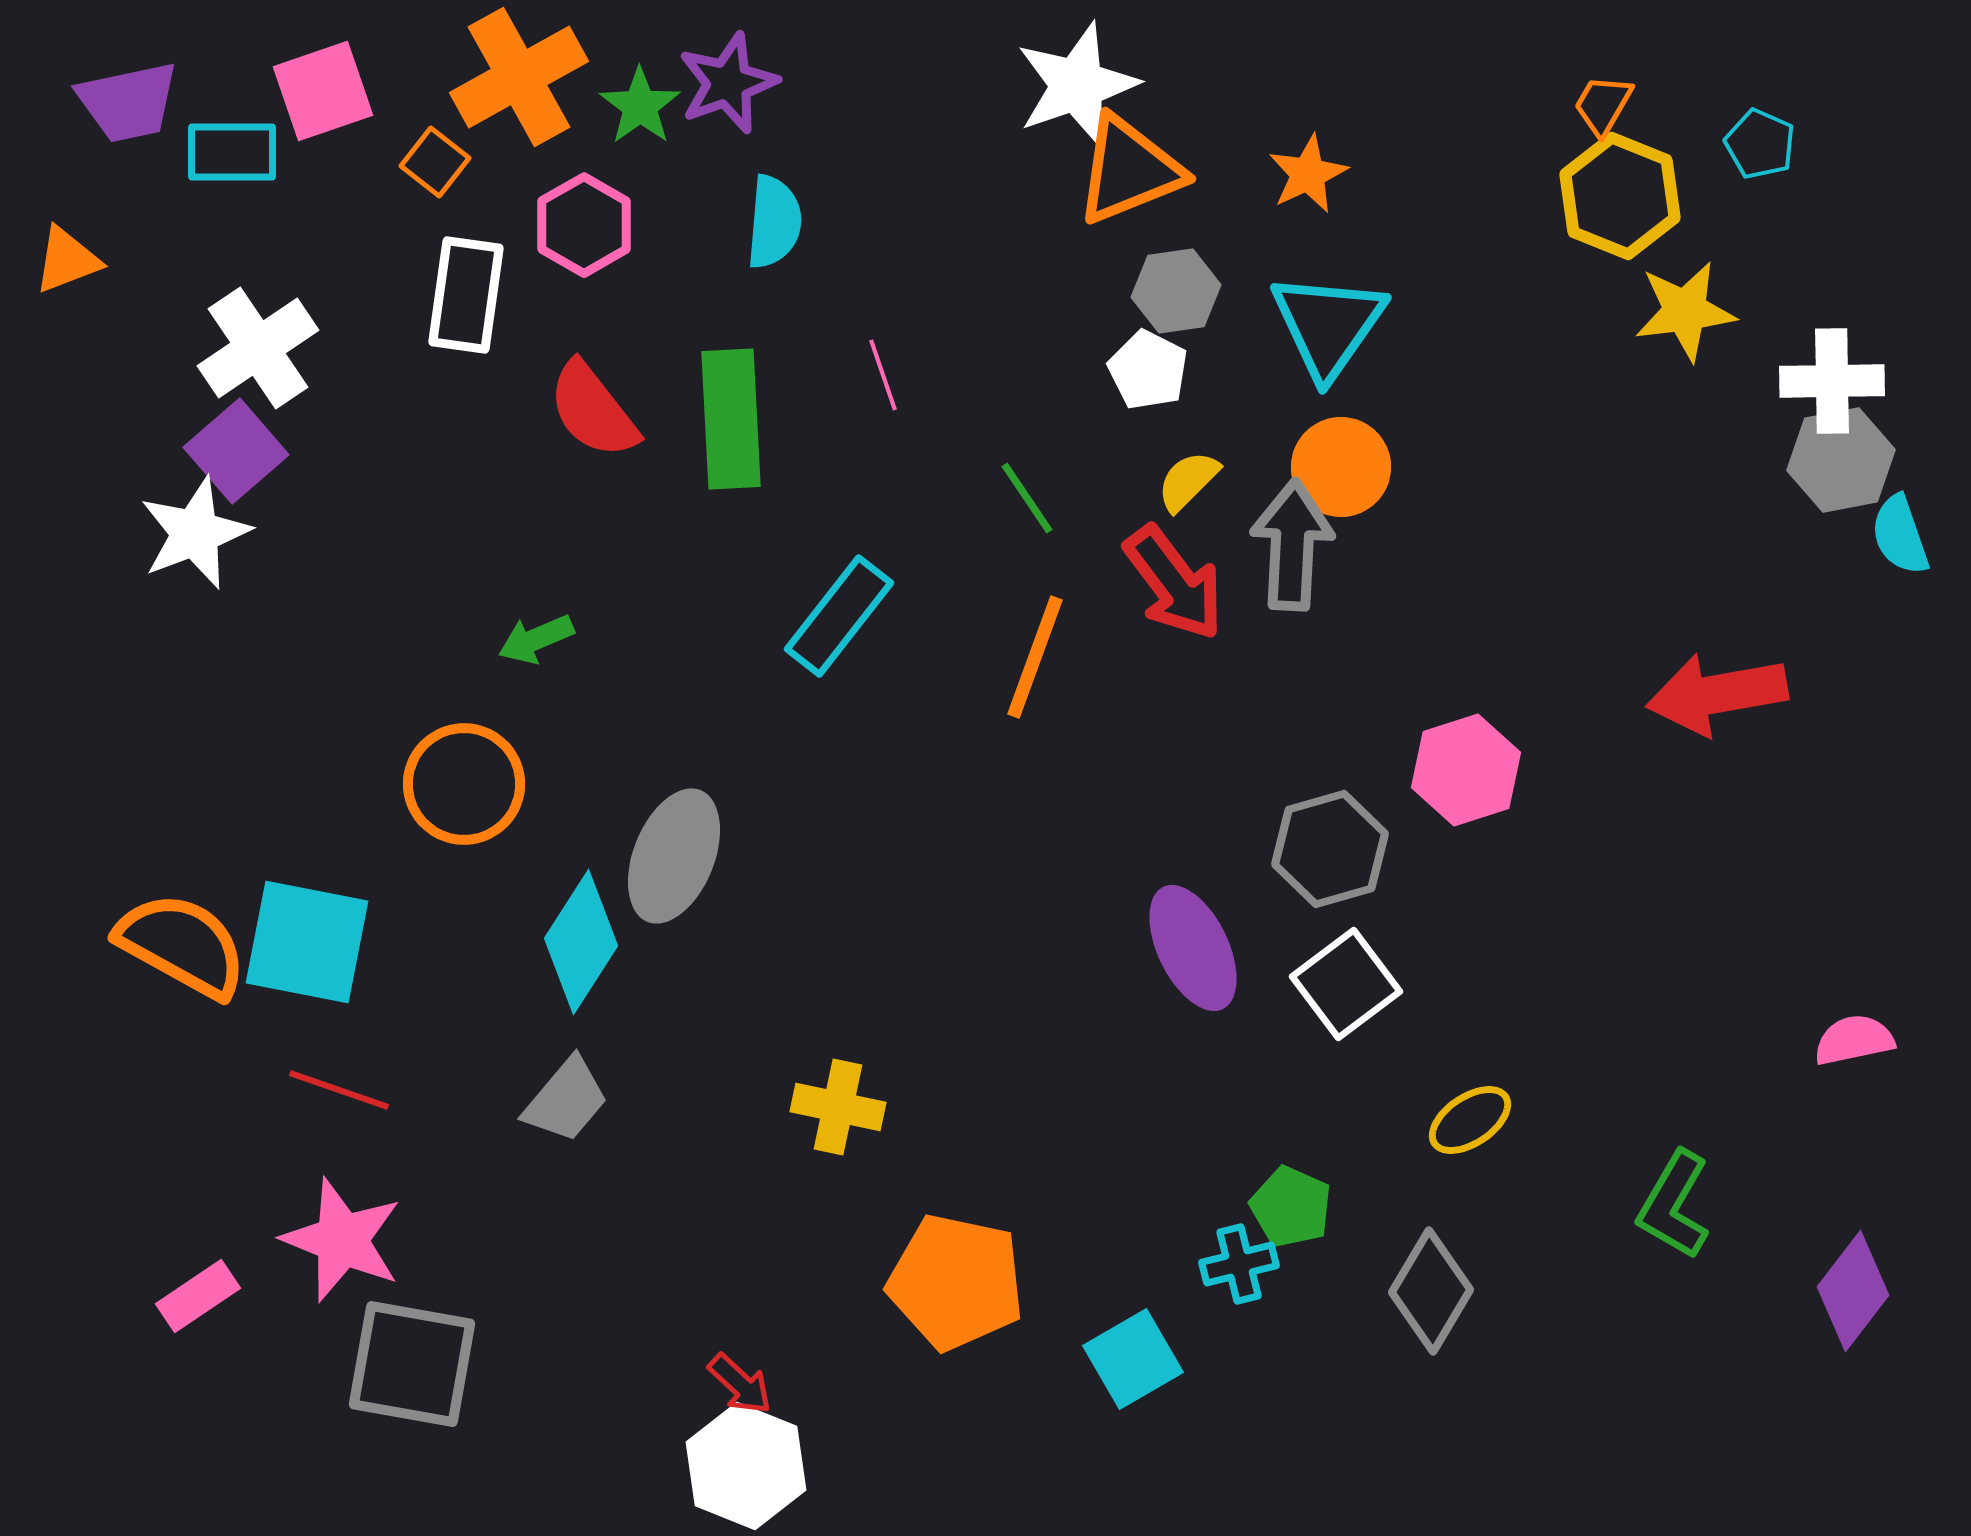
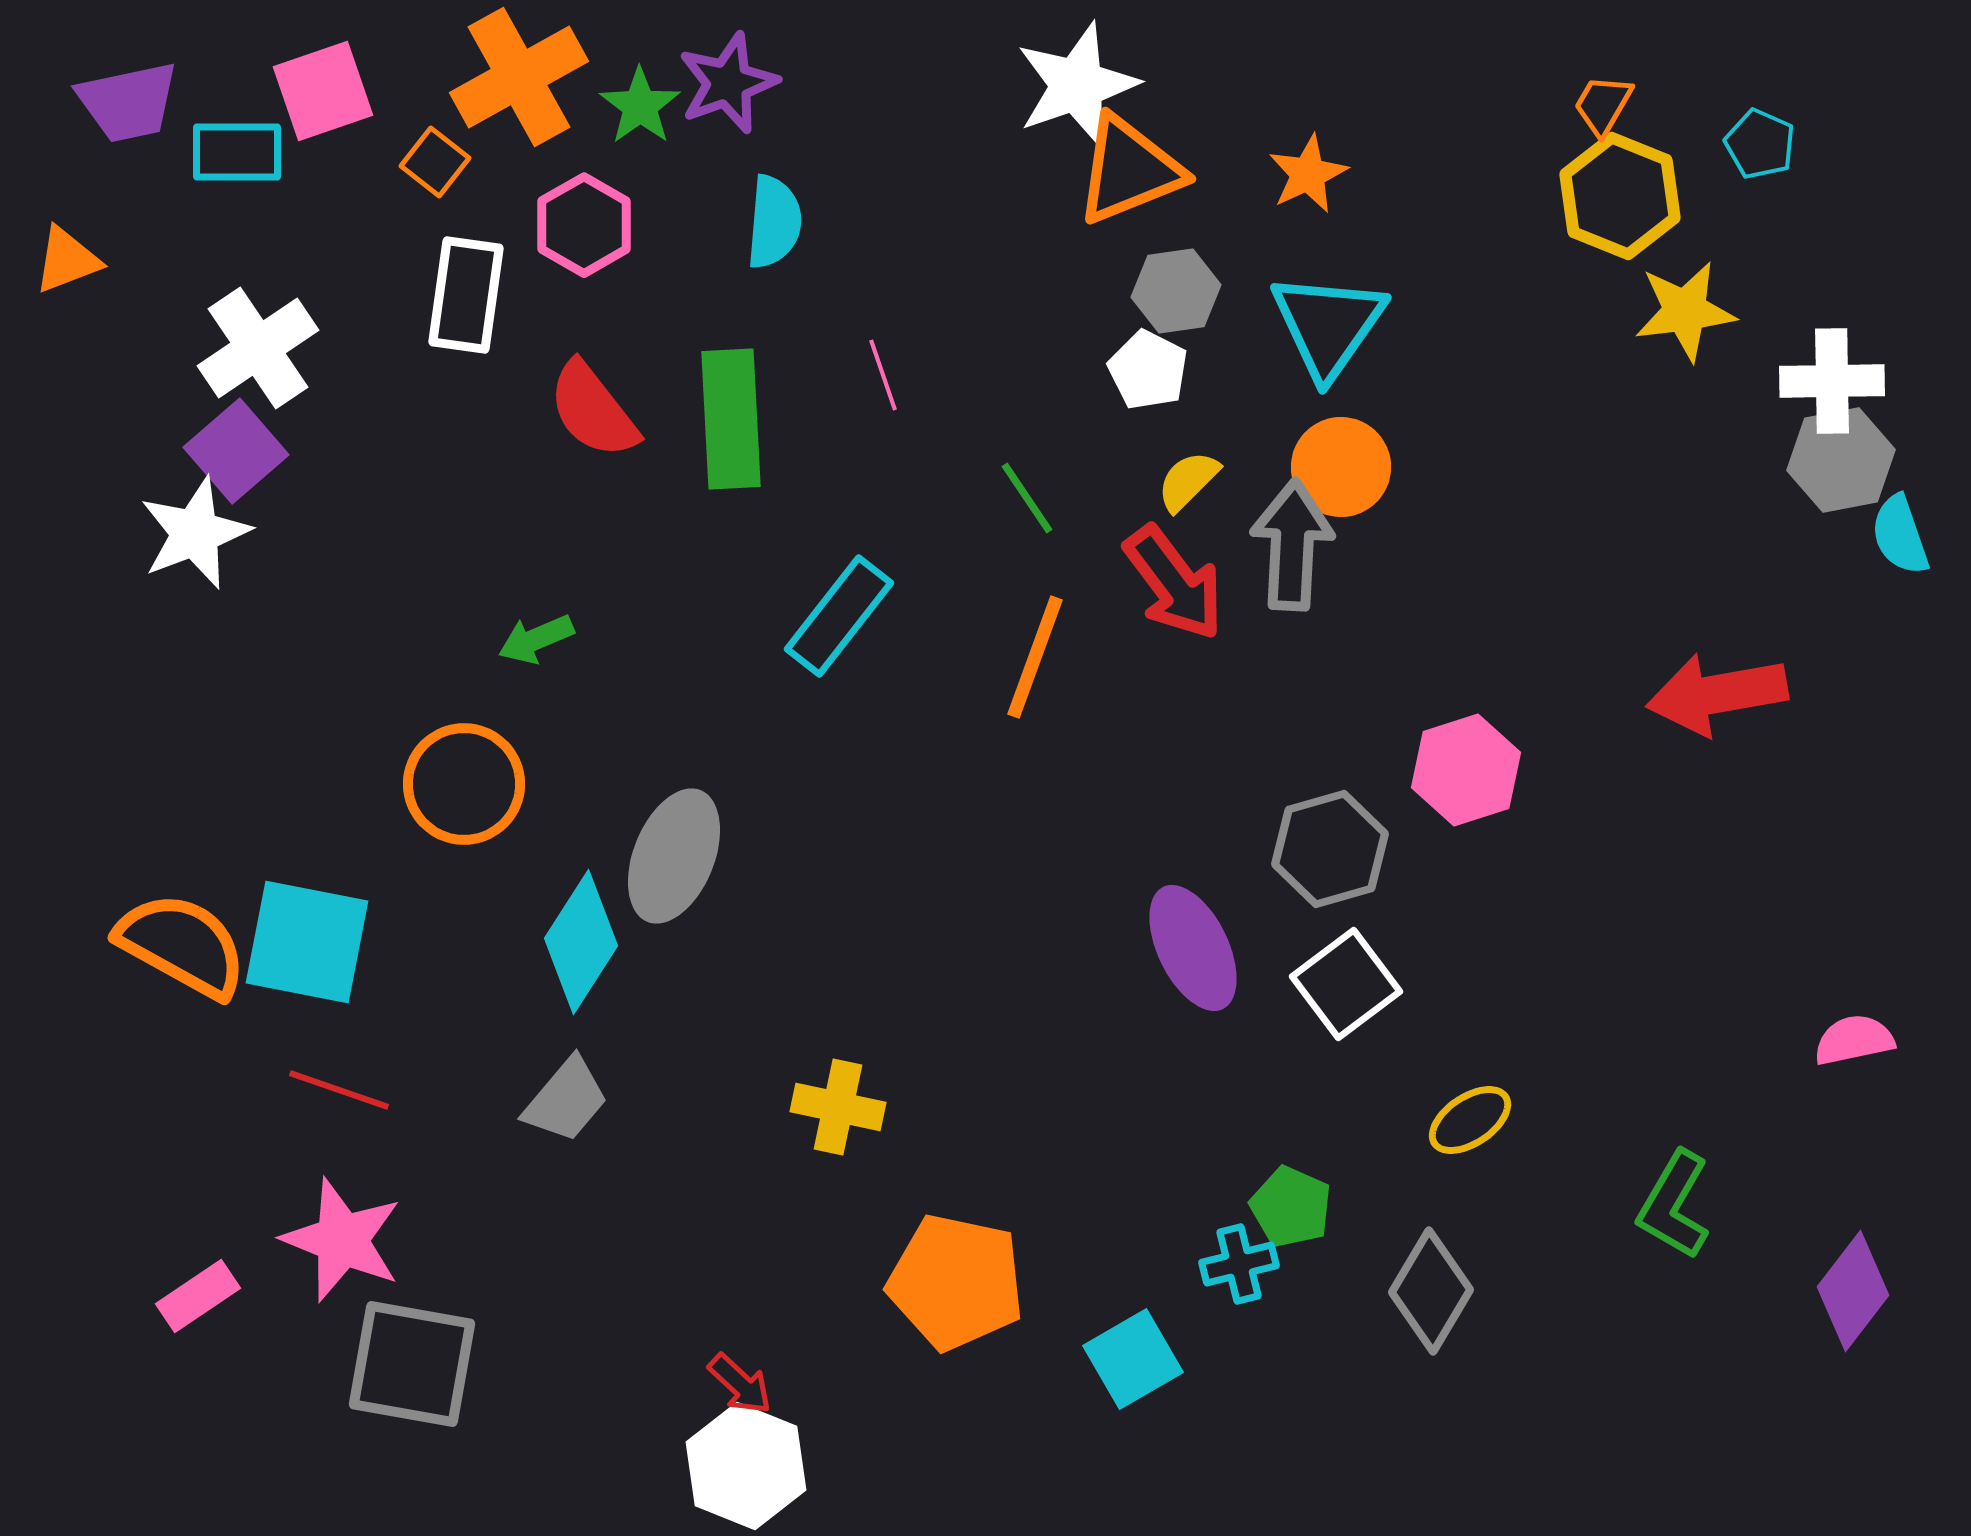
cyan rectangle at (232, 152): moved 5 px right
